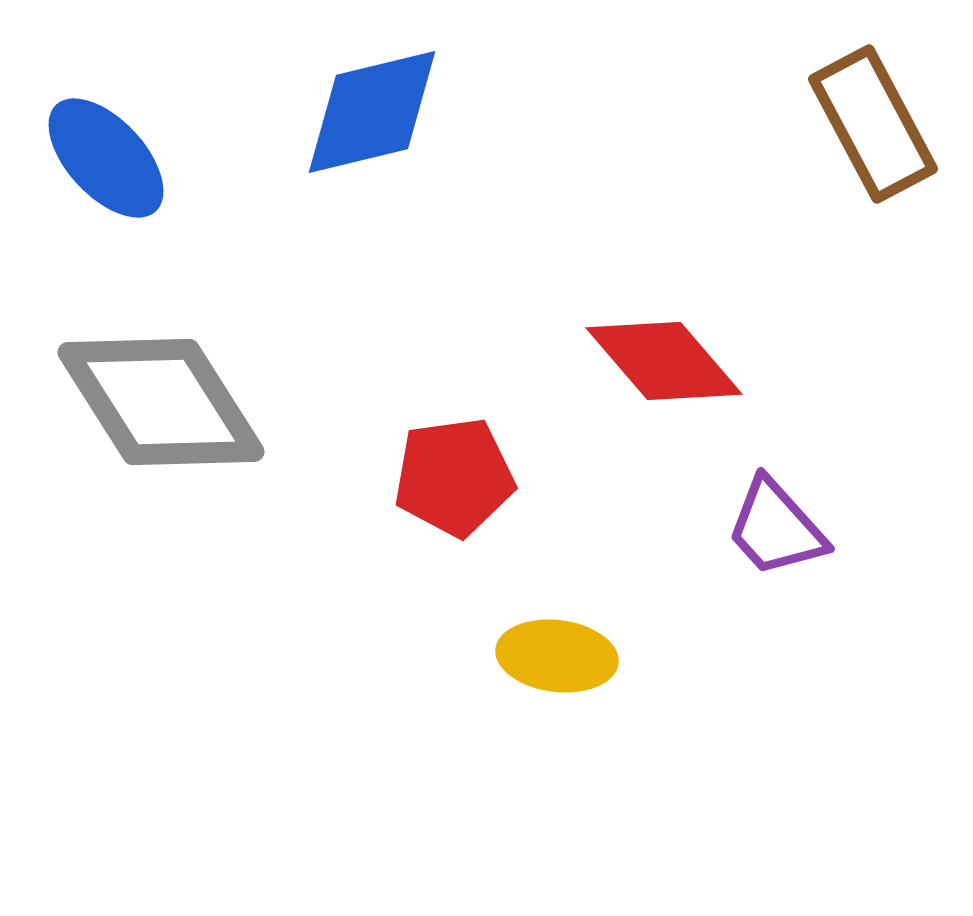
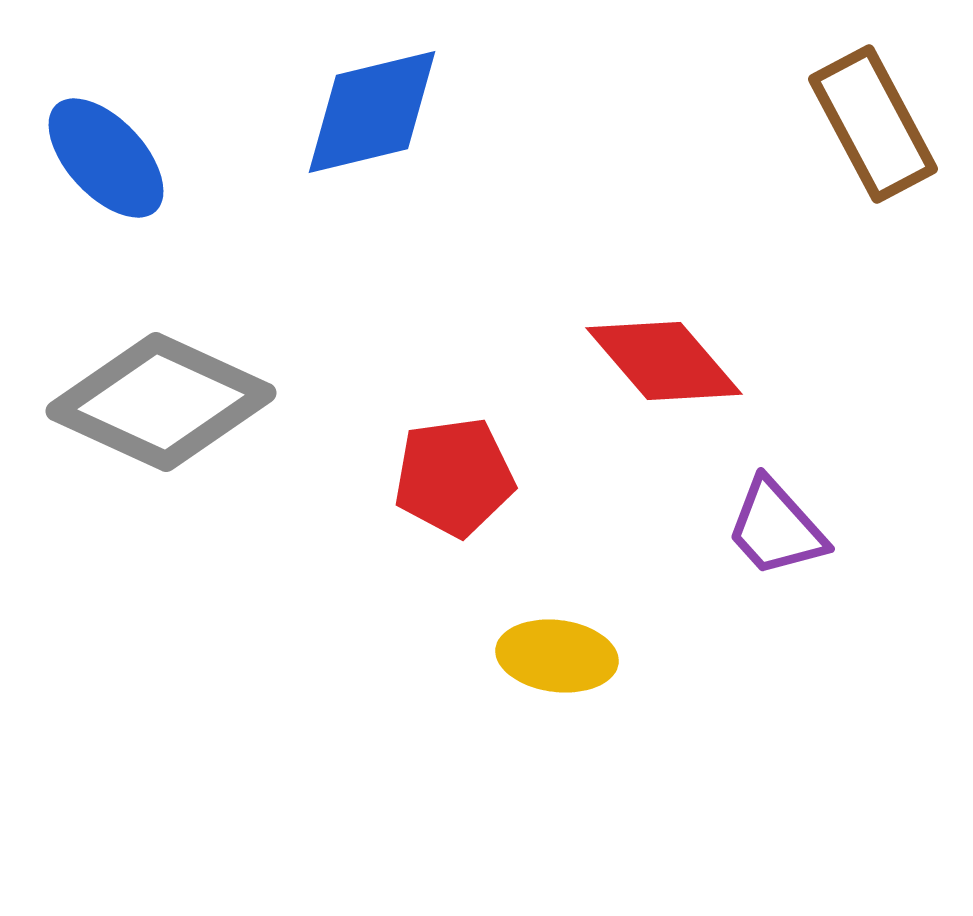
gray diamond: rotated 33 degrees counterclockwise
